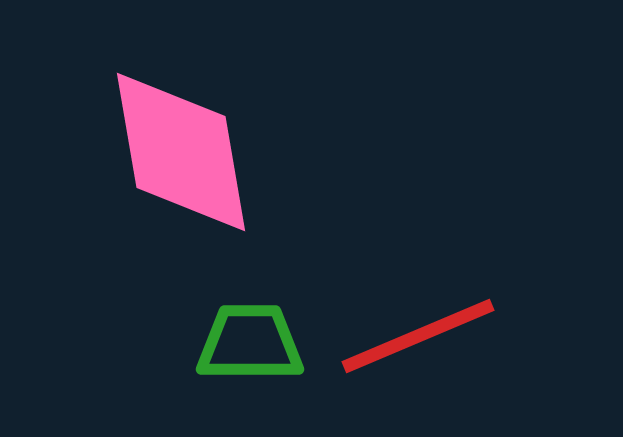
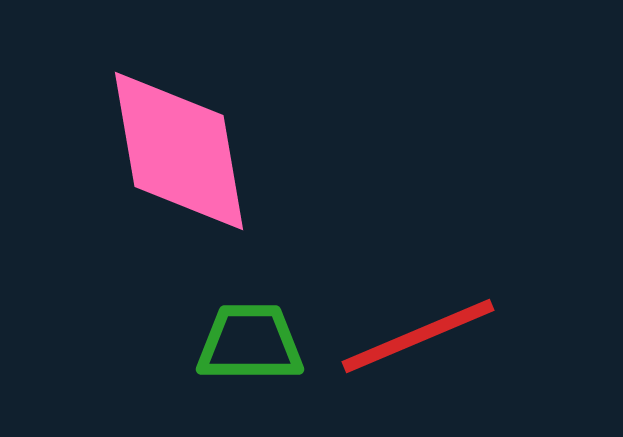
pink diamond: moved 2 px left, 1 px up
